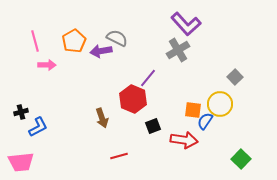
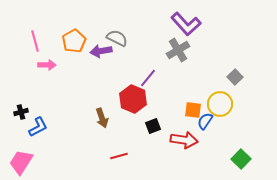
pink trapezoid: rotated 128 degrees clockwise
